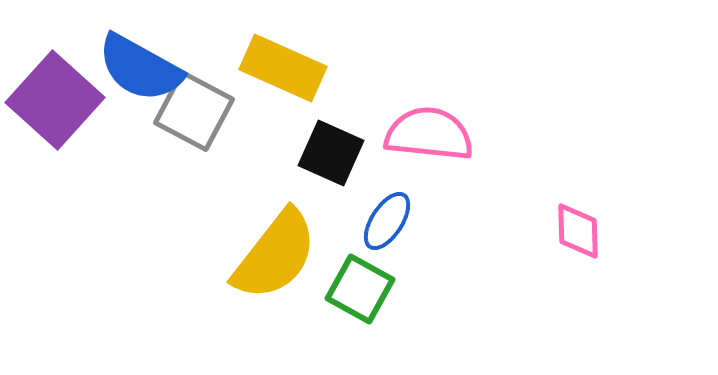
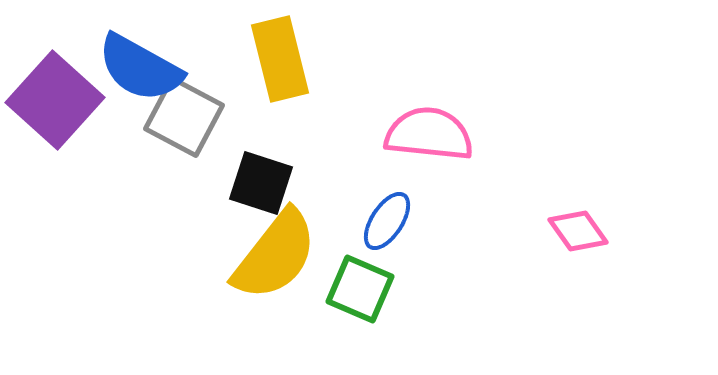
yellow rectangle: moved 3 px left, 9 px up; rotated 52 degrees clockwise
gray square: moved 10 px left, 6 px down
black square: moved 70 px left, 30 px down; rotated 6 degrees counterclockwise
pink diamond: rotated 34 degrees counterclockwise
green square: rotated 6 degrees counterclockwise
